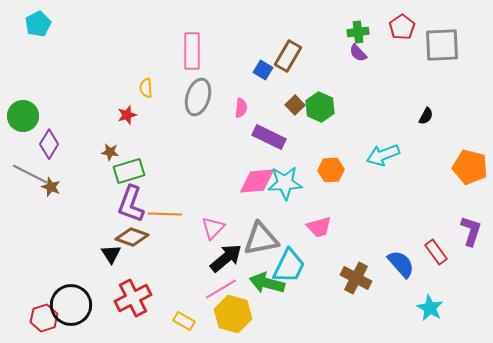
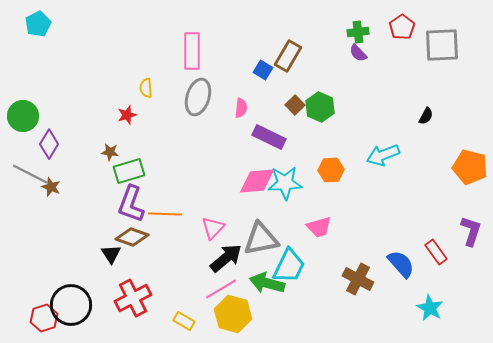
brown cross at (356, 278): moved 2 px right, 1 px down
